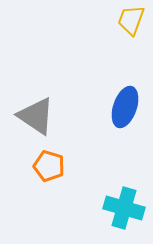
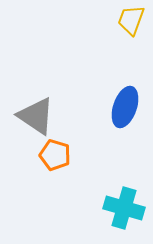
orange pentagon: moved 6 px right, 11 px up
